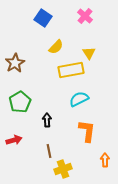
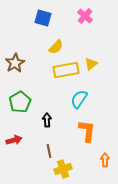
blue square: rotated 18 degrees counterclockwise
yellow triangle: moved 2 px right, 11 px down; rotated 24 degrees clockwise
yellow rectangle: moved 5 px left
cyan semicircle: rotated 30 degrees counterclockwise
